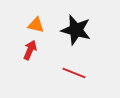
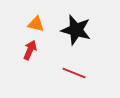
orange triangle: moved 1 px up
